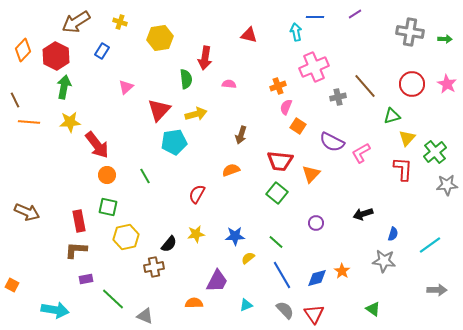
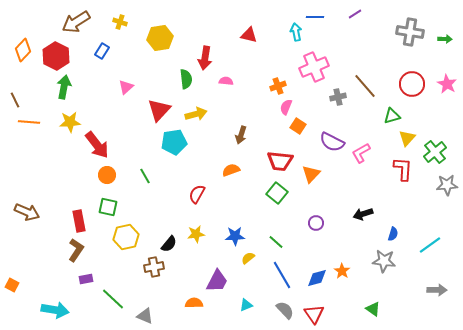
pink semicircle at (229, 84): moved 3 px left, 3 px up
brown L-shape at (76, 250): rotated 120 degrees clockwise
